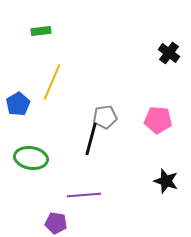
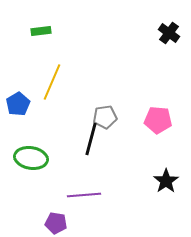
black cross: moved 20 px up
black star: rotated 20 degrees clockwise
